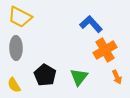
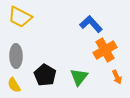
gray ellipse: moved 8 px down
